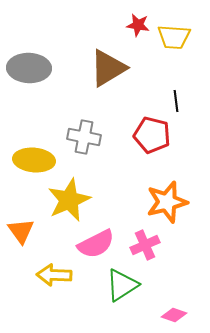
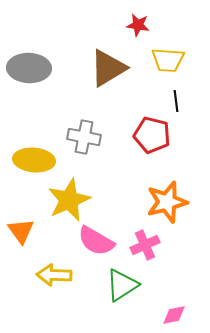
yellow trapezoid: moved 6 px left, 23 px down
pink semicircle: moved 3 px up; rotated 57 degrees clockwise
pink diamond: rotated 30 degrees counterclockwise
